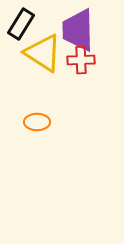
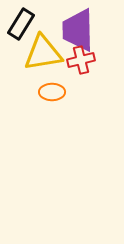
yellow triangle: rotated 42 degrees counterclockwise
red cross: rotated 12 degrees counterclockwise
orange ellipse: moved 15 px right, 30 px up
